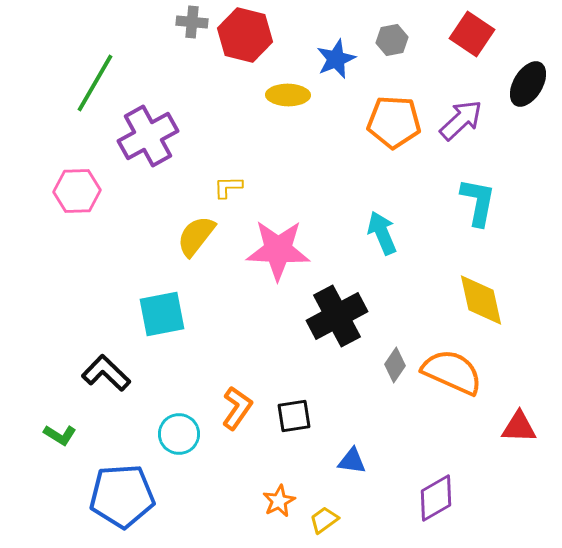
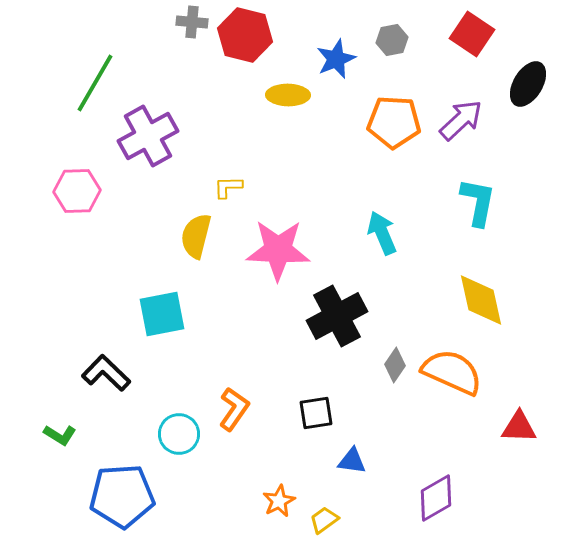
yellow semicircle: rotated 24 degrees counterclockwise
orange L-shape: moved 3 px left, 1 px down
black square: moved 22 px right, 3 px up
